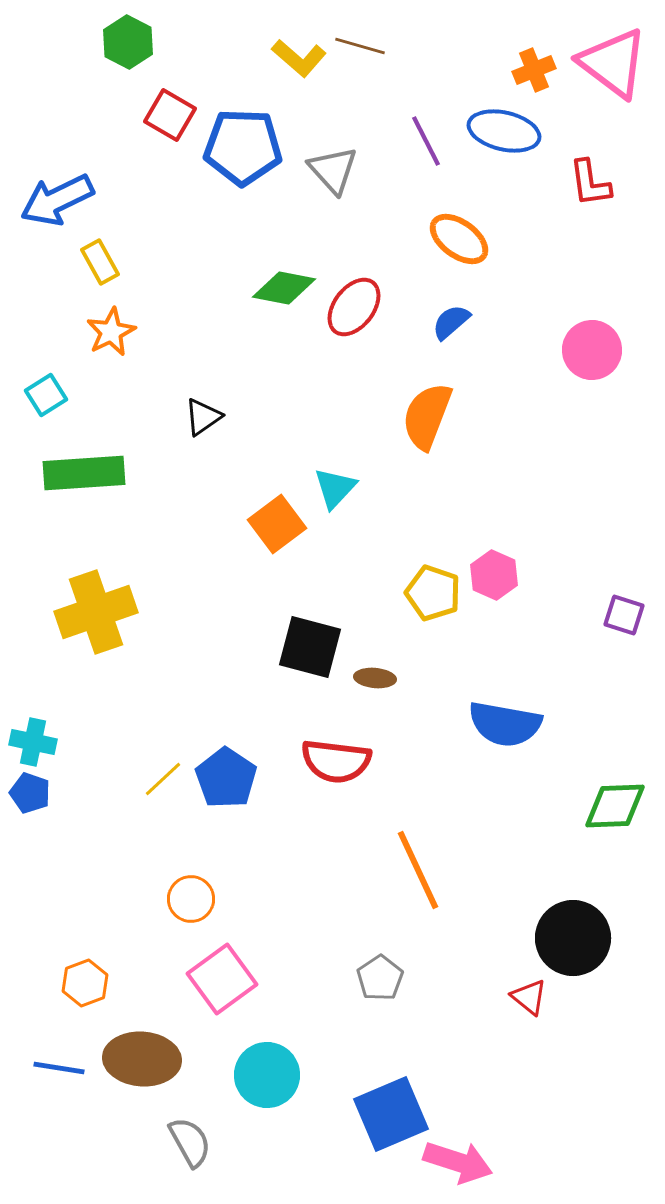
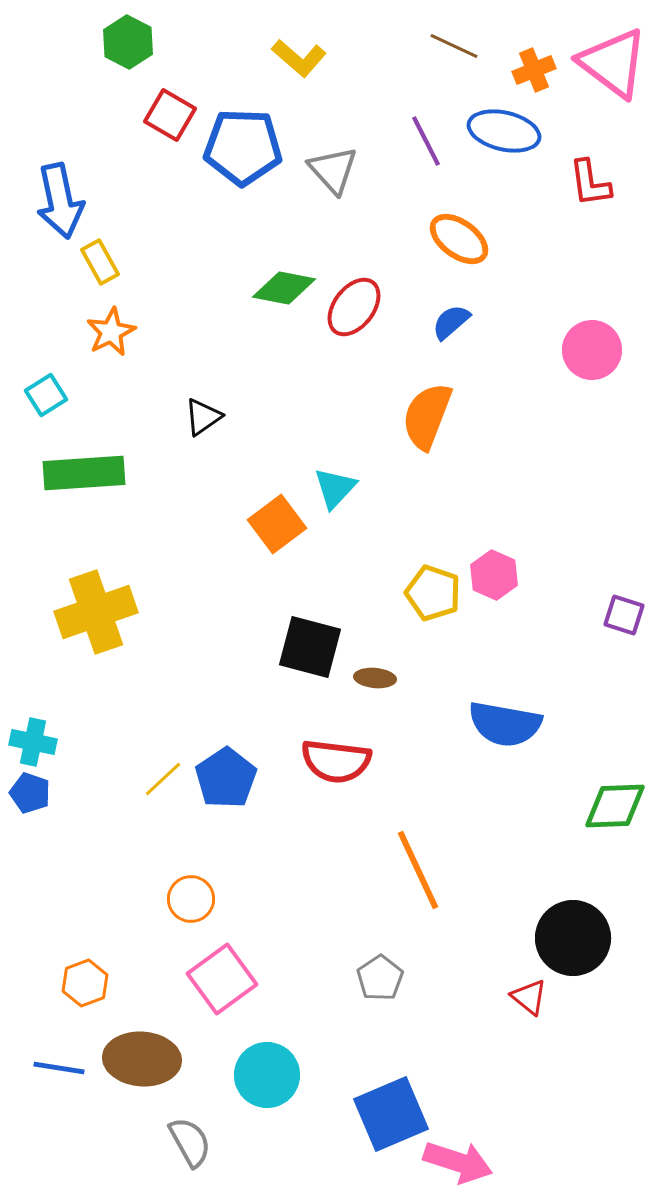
brown line at (360, 46): moved 94 px right; rotated 9 degrees clockwise
blue arrow at (57, 200): moved 3 px right, 1 px down; rotated 76 degrees counterclockwise
blue pentagon at (226, 778): rotated 4 degrees clockwise
